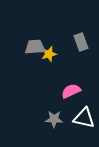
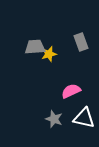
gray star: rotated 18 degrees clockwise
